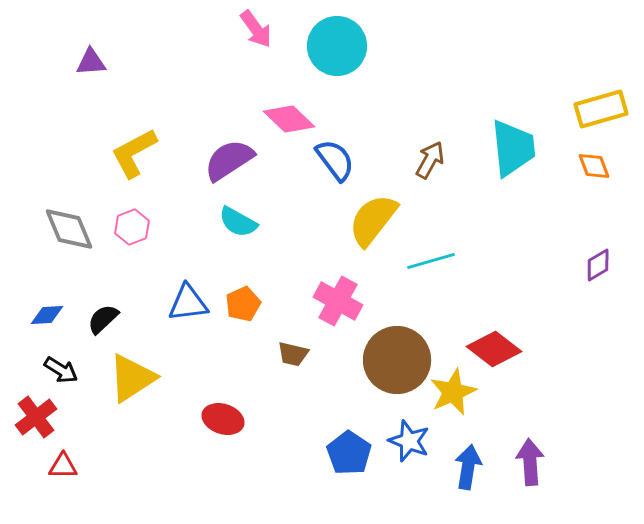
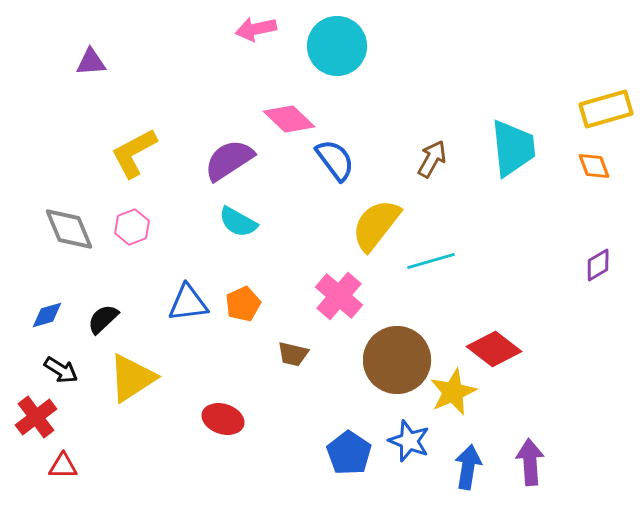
pink arrow: rotated 114 degrees clockwise
yellow rectangle: moved 5 px right
brown arrow: moved 2 px right, 1 px up
yellow semicircle: moved 3 px right, 5 px down
pink cross: moved 1 px right, 5 px up; rotated 12 degrees clockwise
blue diamond: rotated 12 degrees counterclockwise
